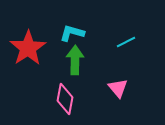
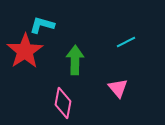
cyan L-shape: moved 30 px left, 8 px up
red star: moved 3 px left, 3 px down
pink diamond: moved 2 px left, 4 px down
